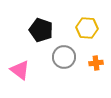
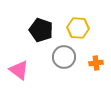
yellow hexagon: moved 9 px left
pink triangle: moved 1 px left
